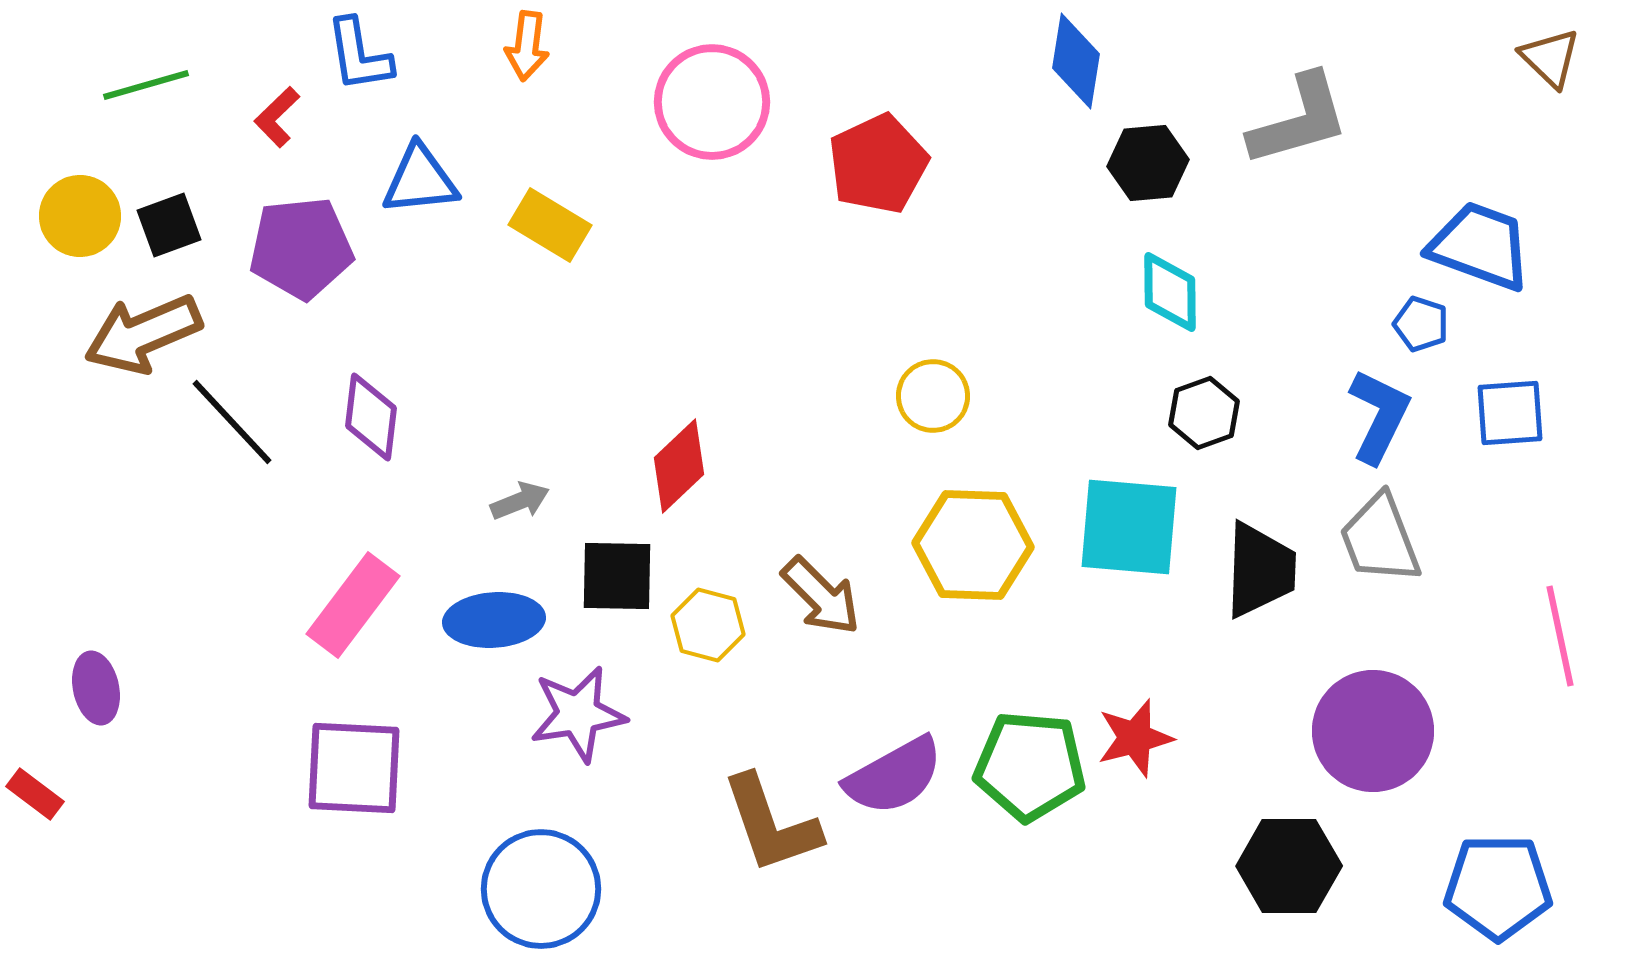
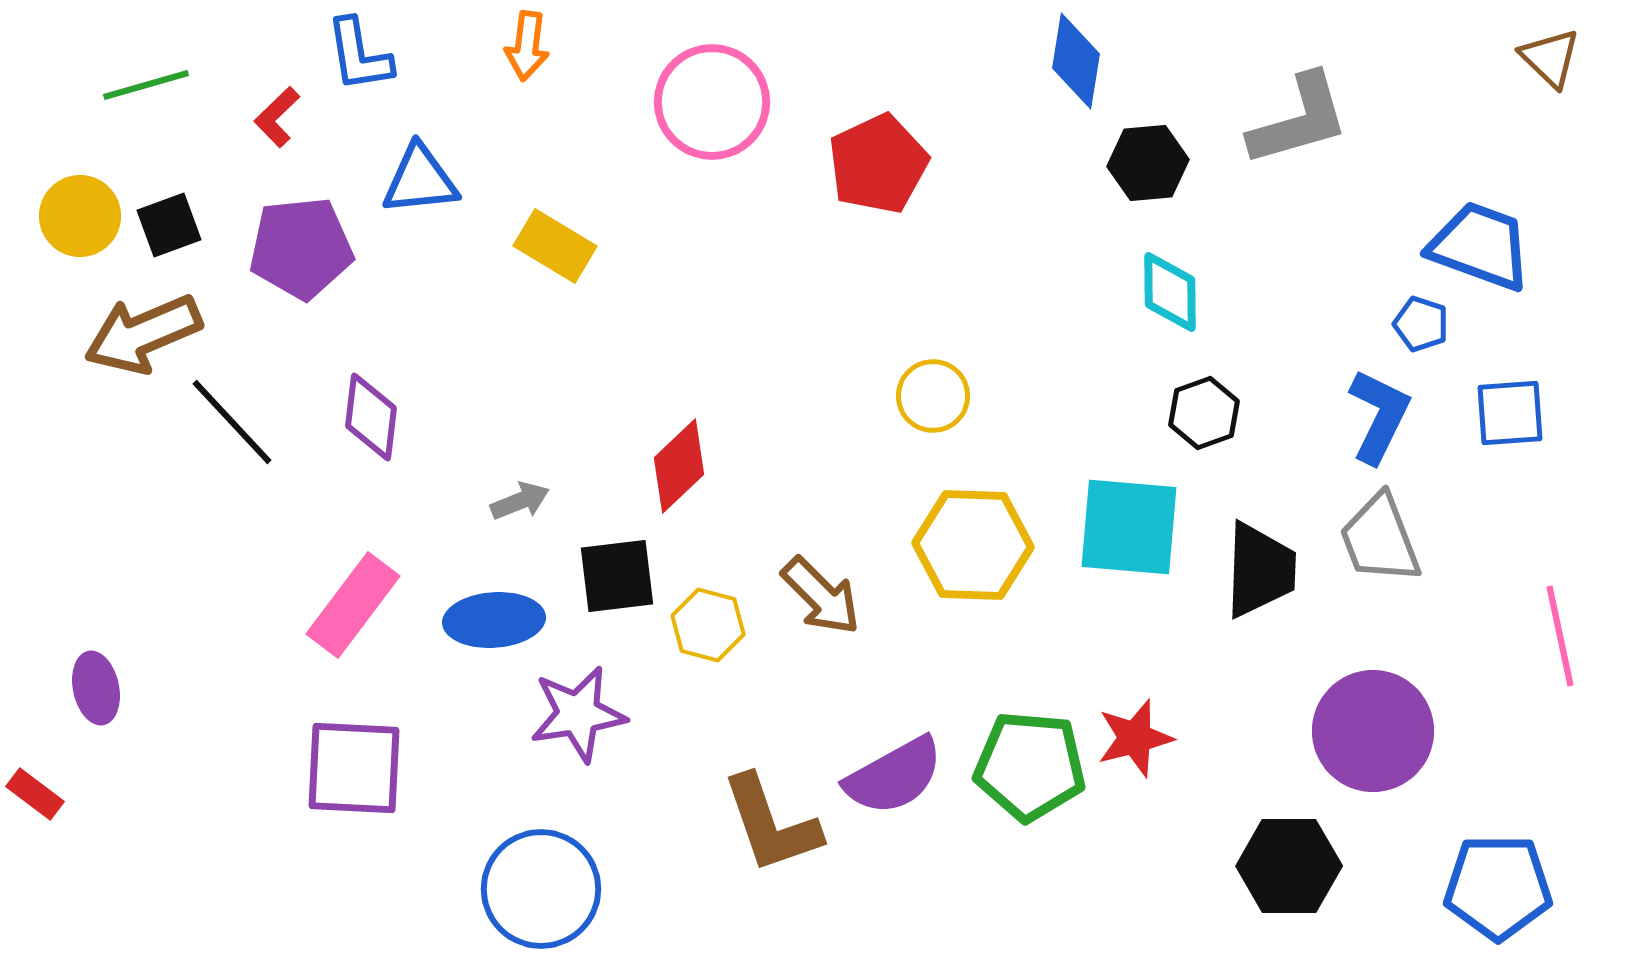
yellow rectangle at (550, 225): moved 5 px right, 21 px down
black square at (617, 576): rotated 8 degrees counterclockwise
